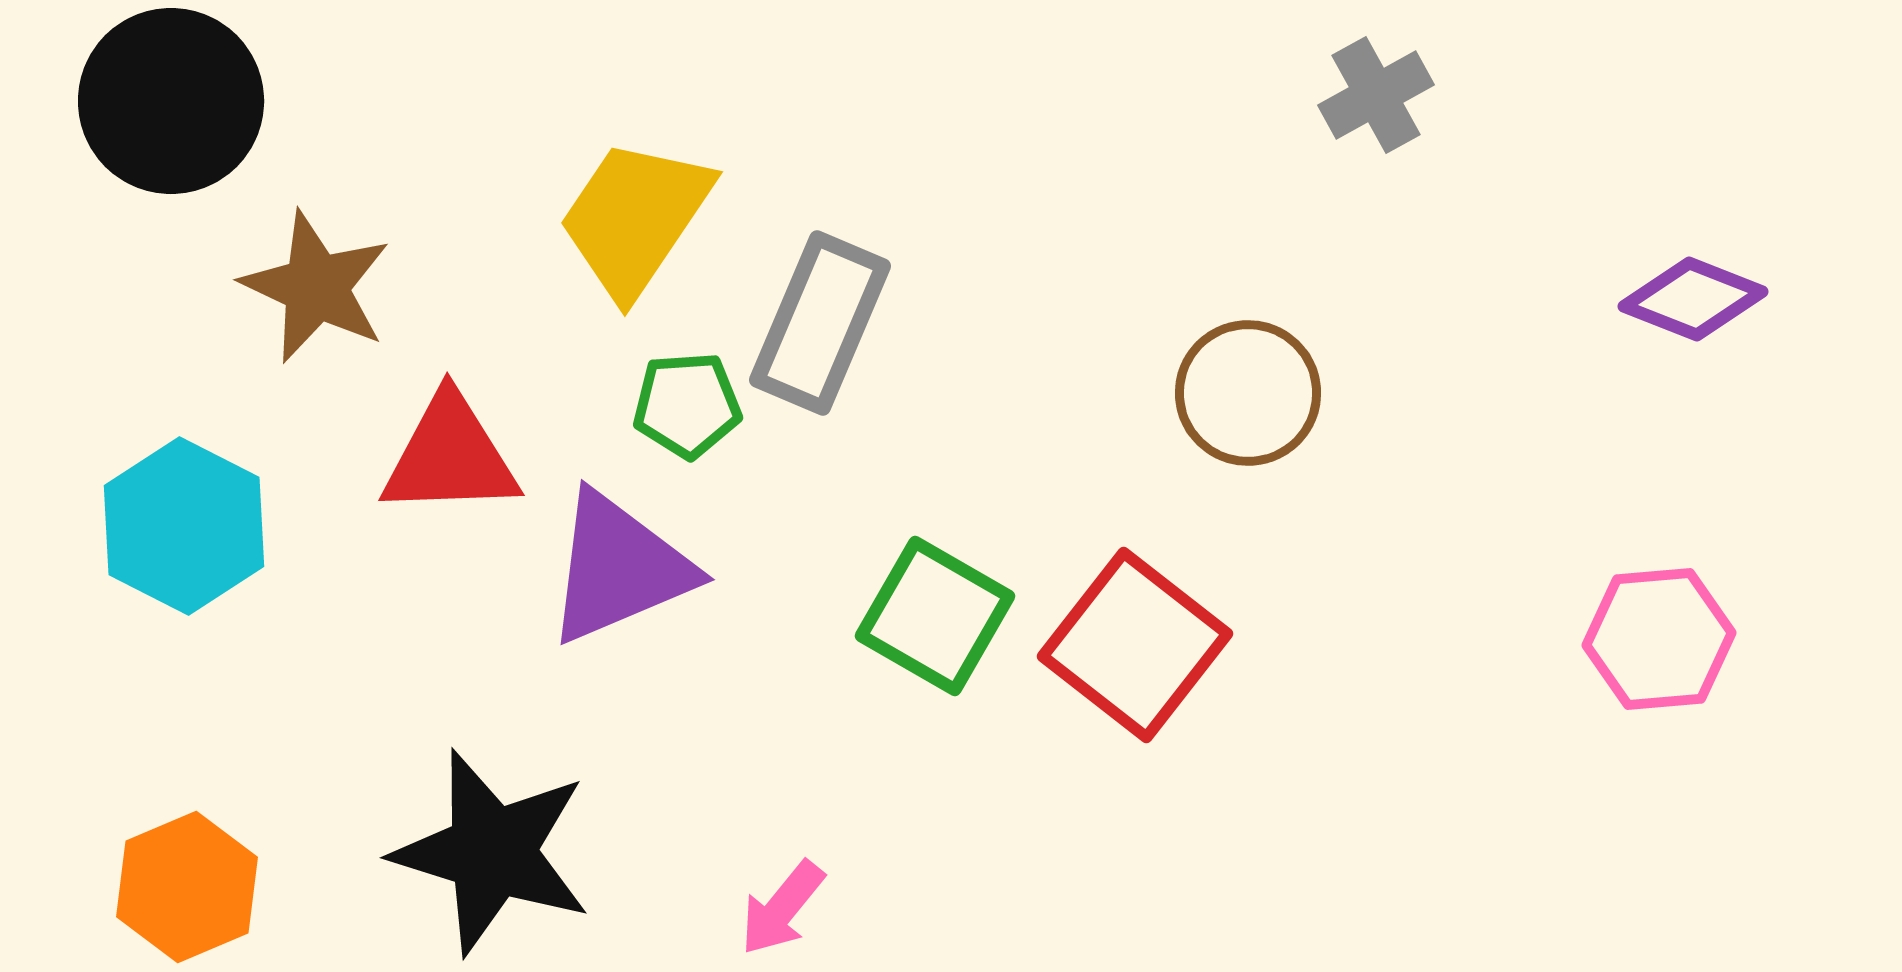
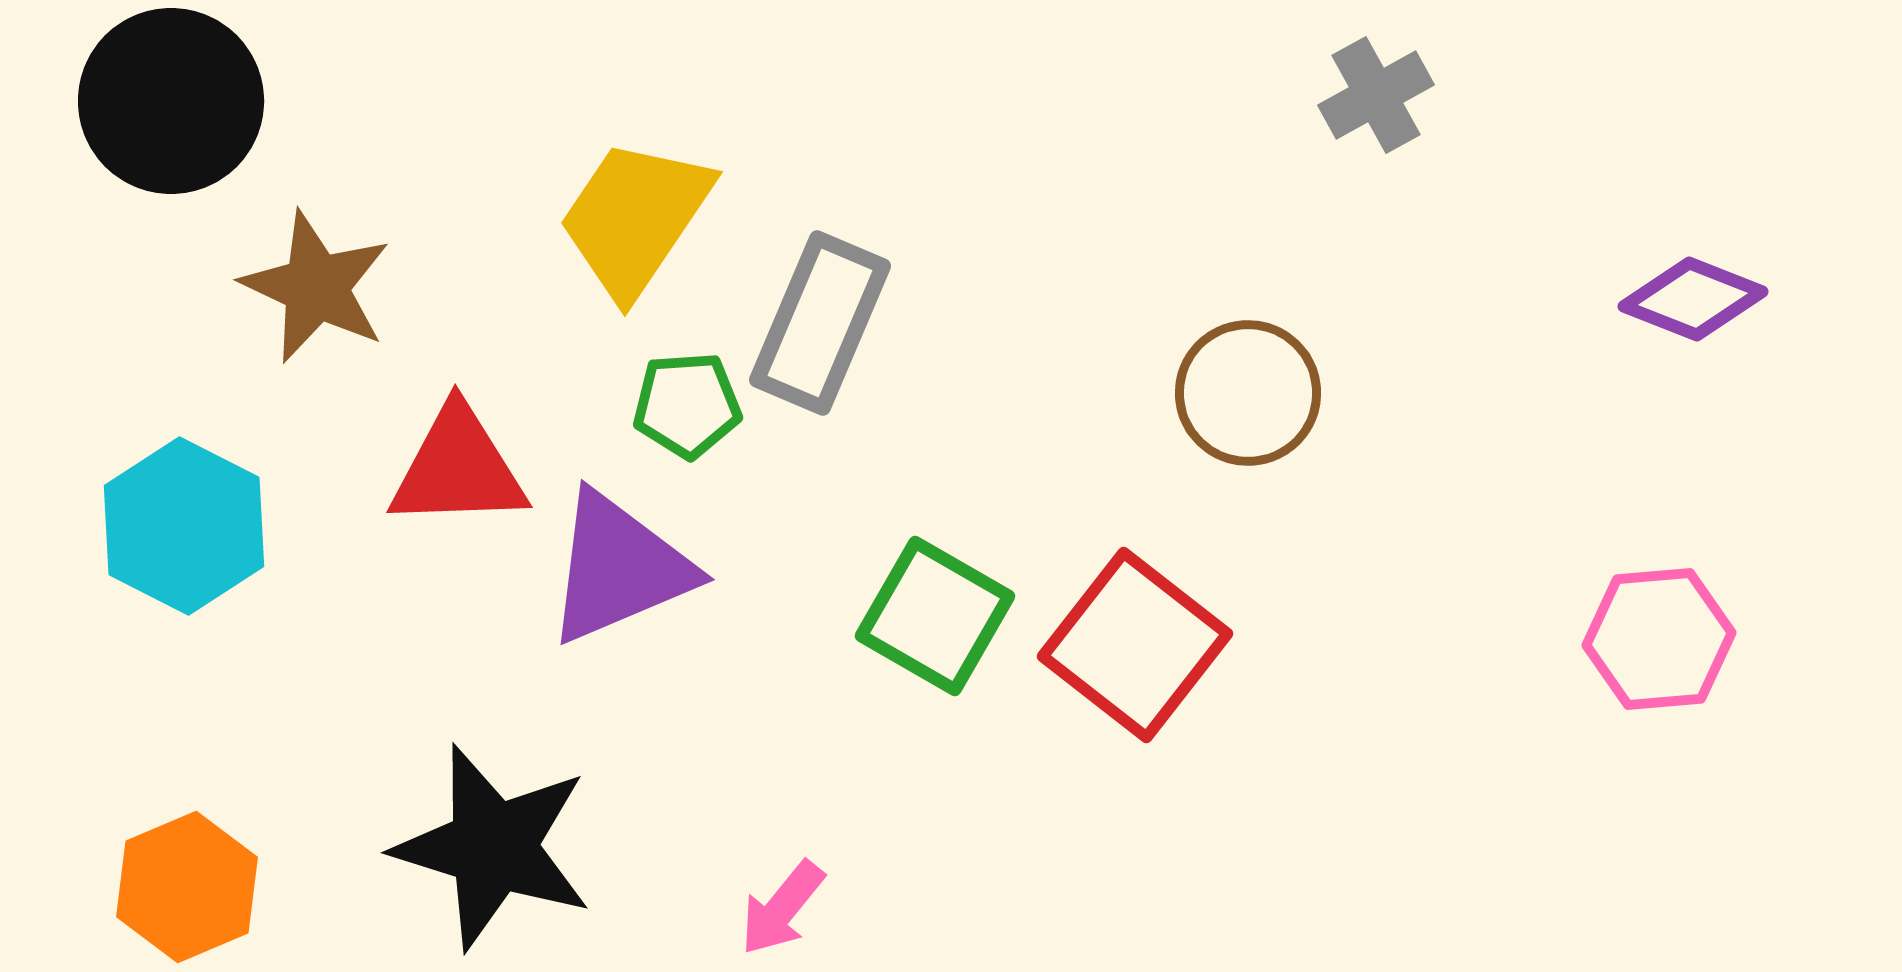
red triangle: moved 8 px right, 12 px down
black star: moved 1 px right, 5 px up
